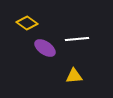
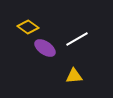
yellow diamond: moved 1 px right, 4 px down
white line: rotated 25 degrees counterclockwise
